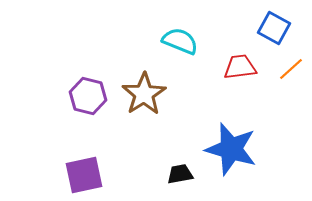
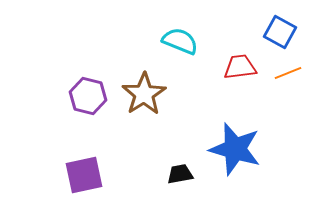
blue square: moved 6 px right, 4 px down
orange line: moved 3 px left, 4 px down; rotated 20 degrees clockwise
blue star: moved 4 px right
